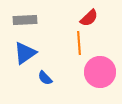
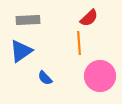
gray rectangle: moved 3 px right
blue triangle: moved 4 px left, 2 px up
pink circle: moved 4 px down
